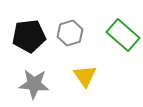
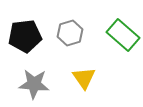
black pentagon: moved 4 px left
yellow triangle: moved 1 px left, 2 px down
